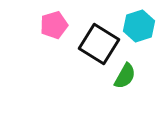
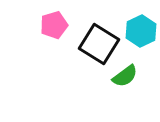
cyan hexagon: moved 2 px right, 5 px down; rotated 8 degrees counterclockwise
green semicircle: rotated 24 degrees clockwise
